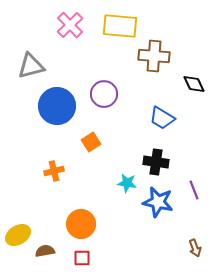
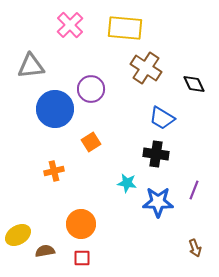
yellow rectangle: moved 5 px right, 2 px down
brown cross: moved 8 px left, 12 px down; rotated 28 degrees clockwise
gray triangle: rotated 8 degrees clockwise
purple circle: moved 13 px left, 5 px up
blue circle: moved 2 px left, 3 px down
black cross: moved 8 px up
purple line: rotated 42 degrees clockwise
blue star: rotated 12 degrees counterclockwise
